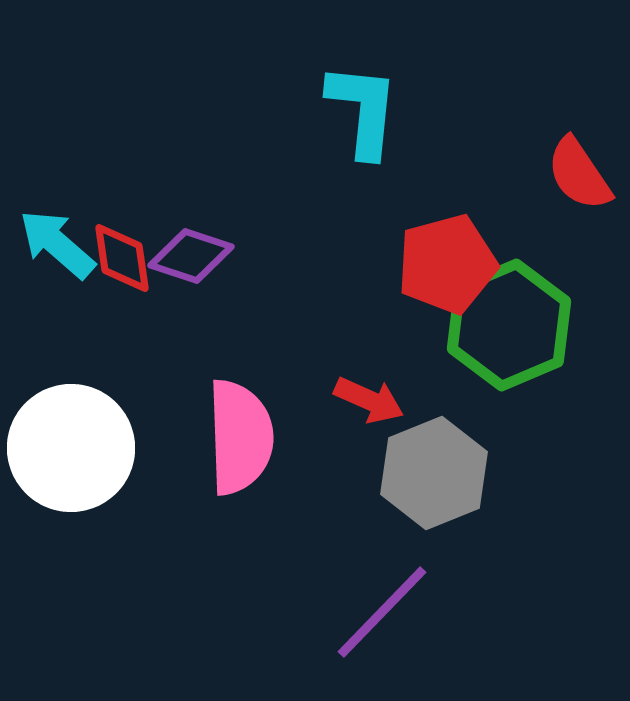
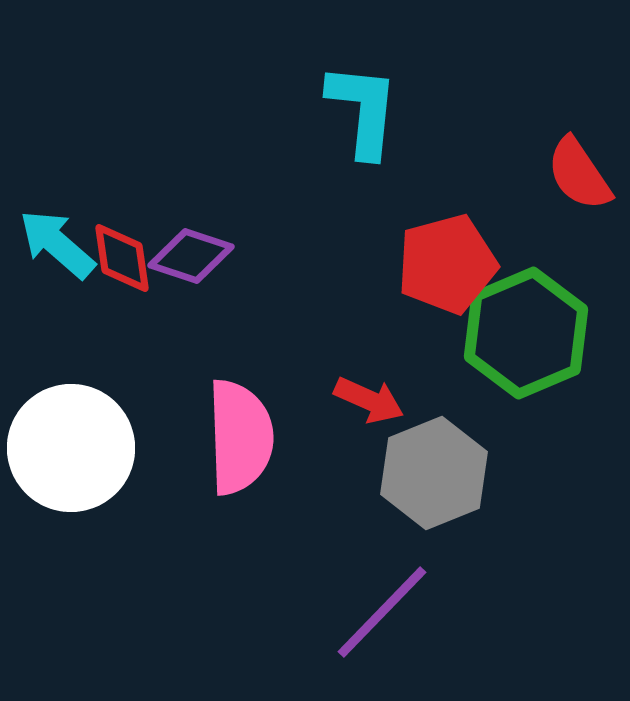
green hexagon: moved 17 px right, 8 px down
